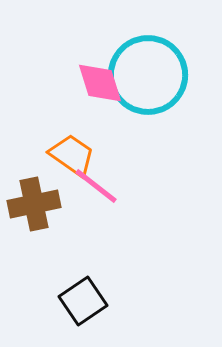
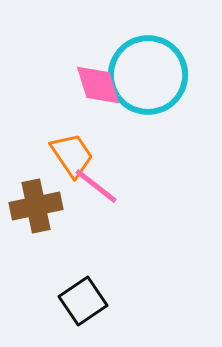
pink diamond: moved 2 px left, 2 px down
orange trapezoid: rotated 21 degrees clockwise
brown cross: moved 2 px right, 2 px down
